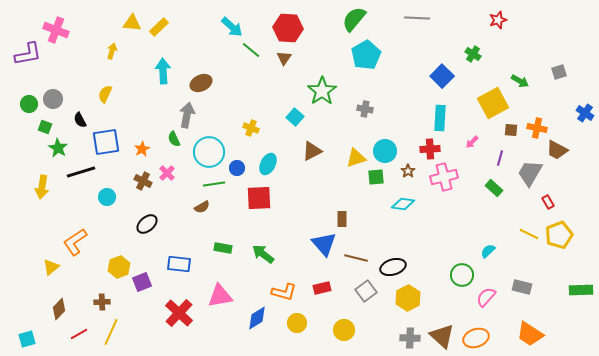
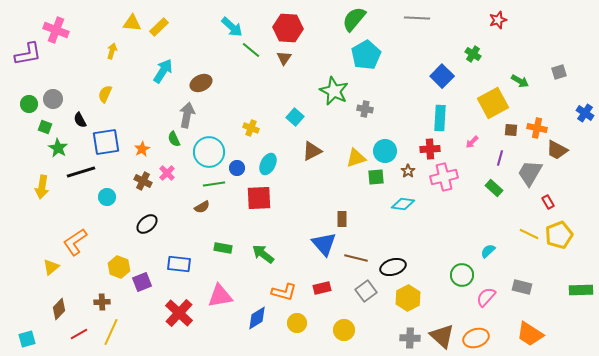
cyan arrow at (163, 71): rotated 35 degrees clockwise
green star at (322, 91): moved 12 px right; rotated 12 degrees counterclockwise
yellow hexagon at (119, 267): rotated 20 degrees counterclockwise
